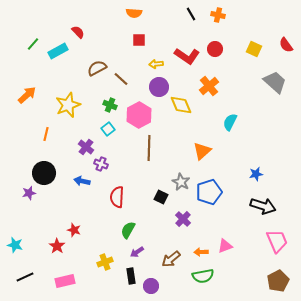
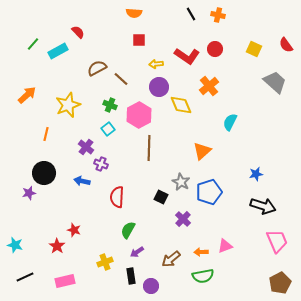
brown pentagon at (278, 281): moved 2 px right, 2 px down
